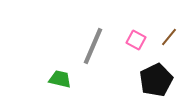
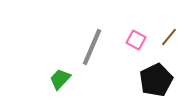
gray line: moved 1 px left, 1 px down
green trapezoid: rotated 60 degrees counterclockwise
